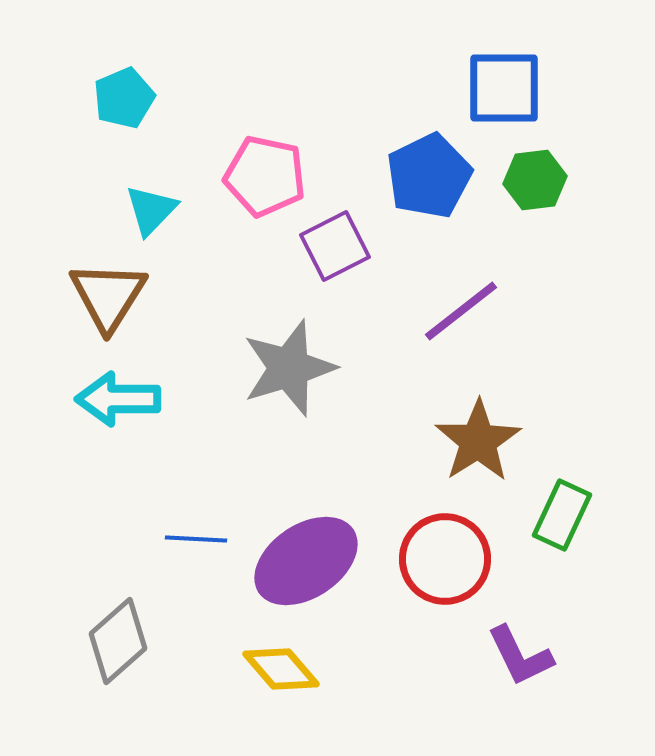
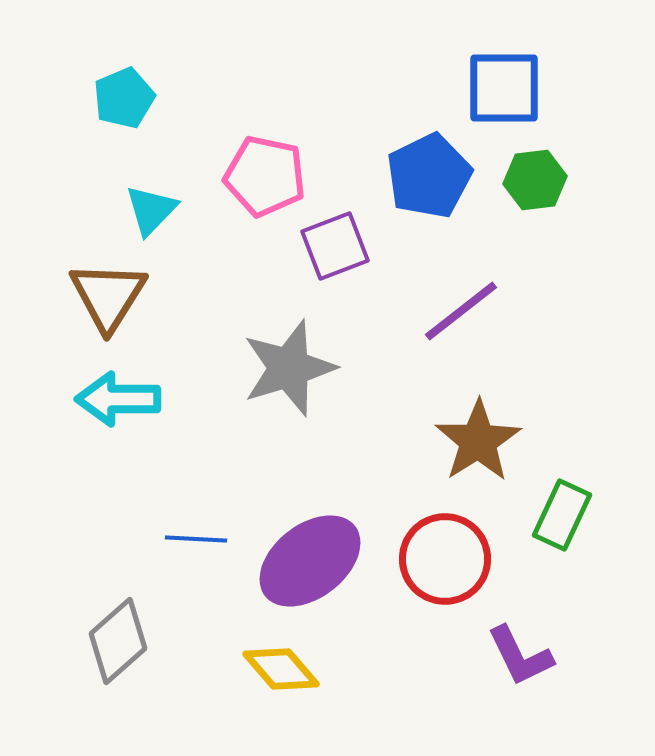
purple square: rotated 6 degrees clockwise
purple ellipse: moved 4 px right; rotated 4 degrees counterclockwise
